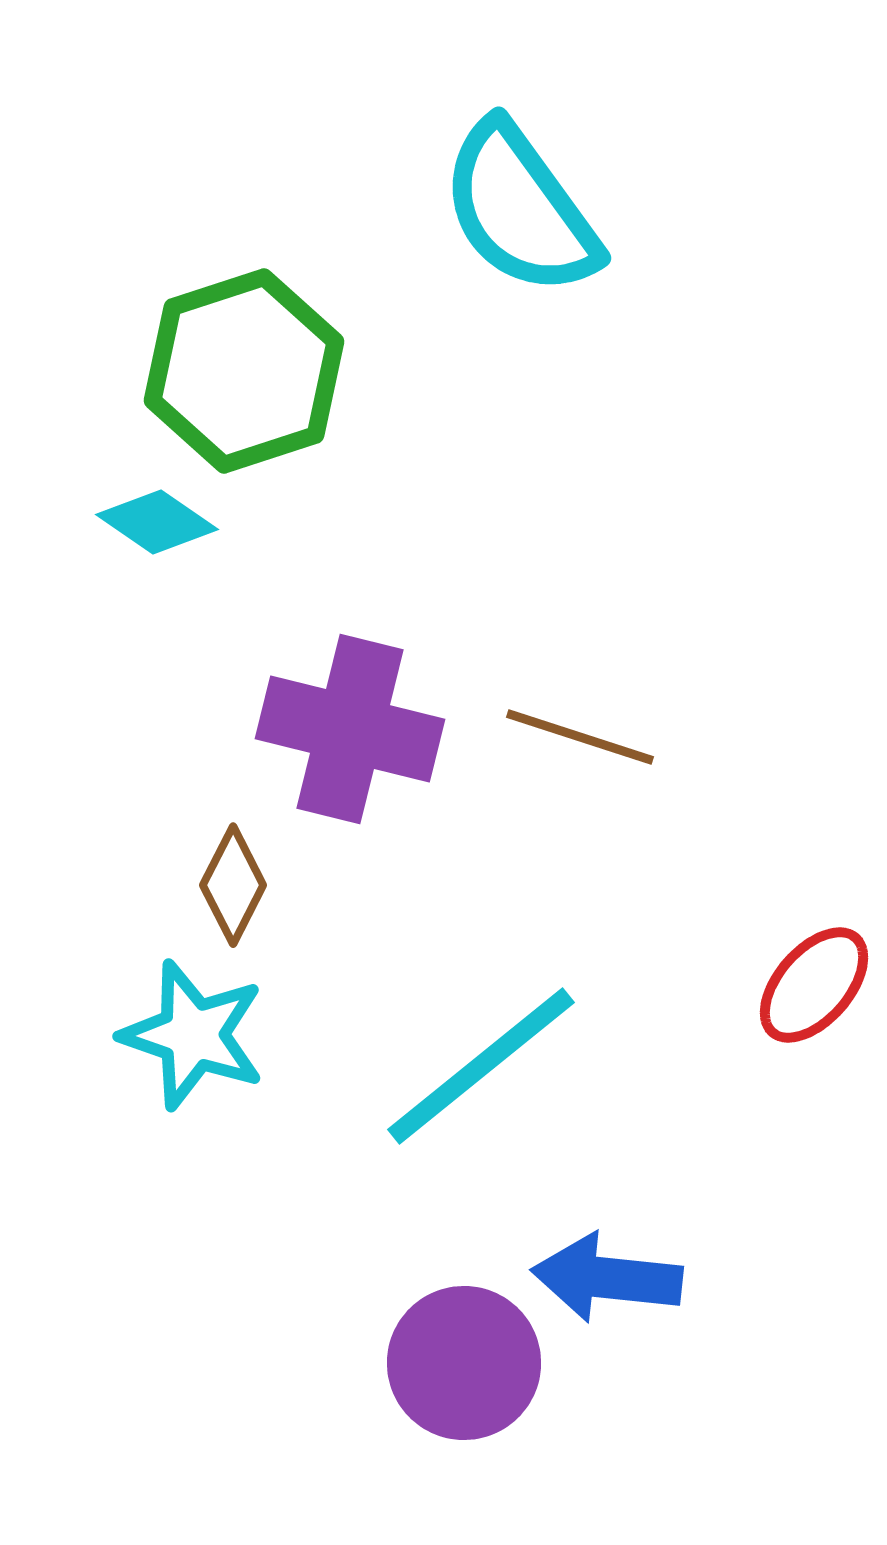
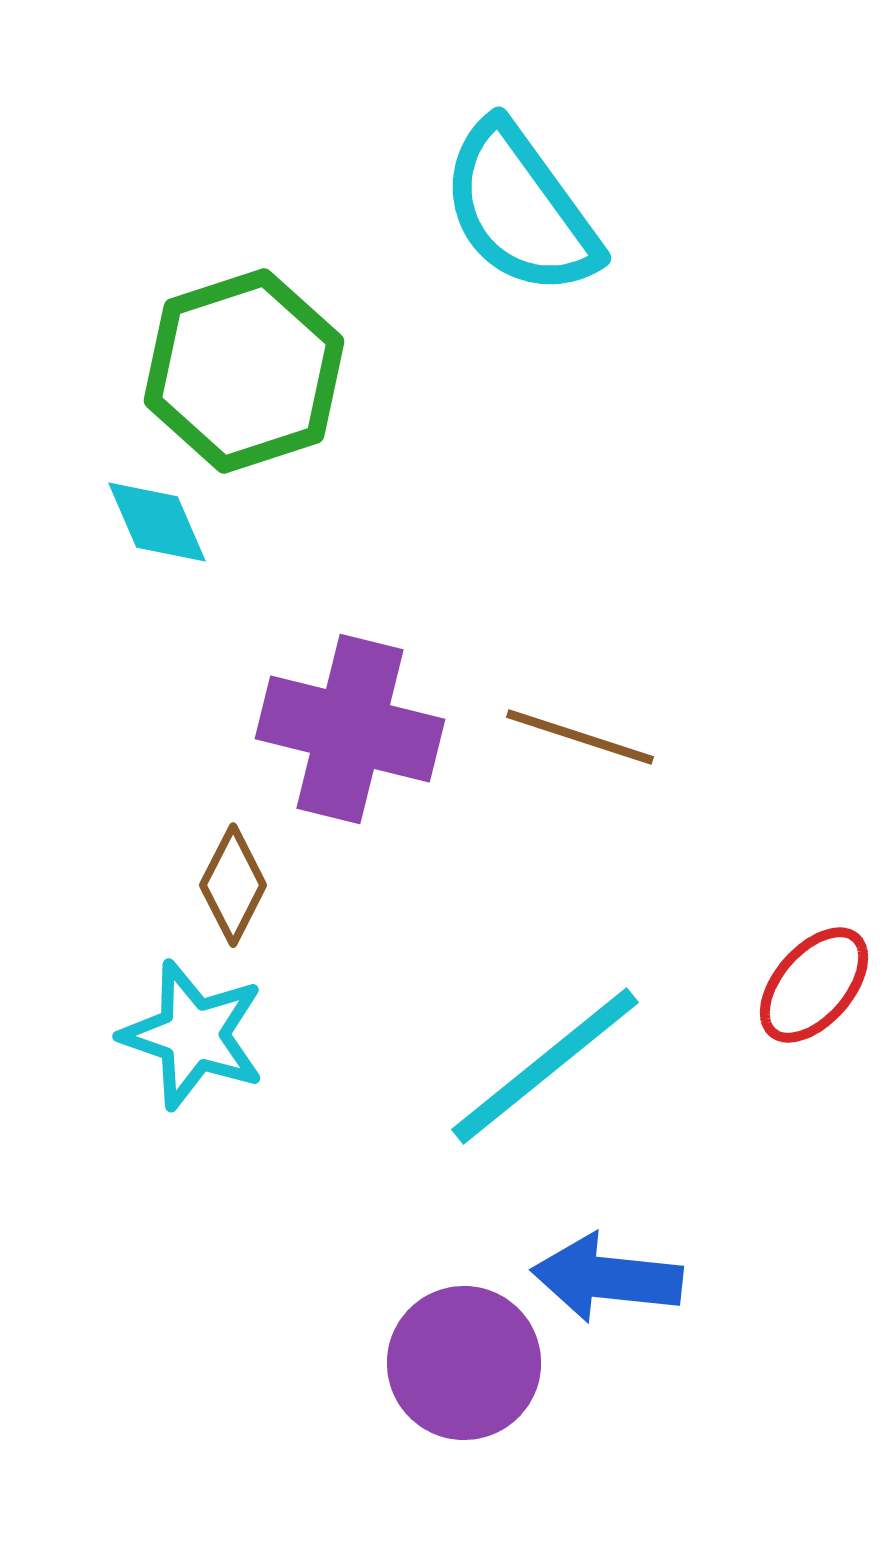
cyan diamond: rotated 32 degrees clockwise
cyan line: moved 64 px right
